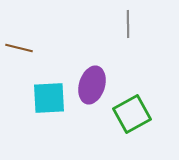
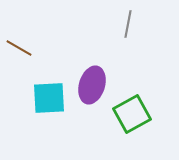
gray line: rotated 12 degrees clockwise
brown line: rotated 16 degrees clockwise
